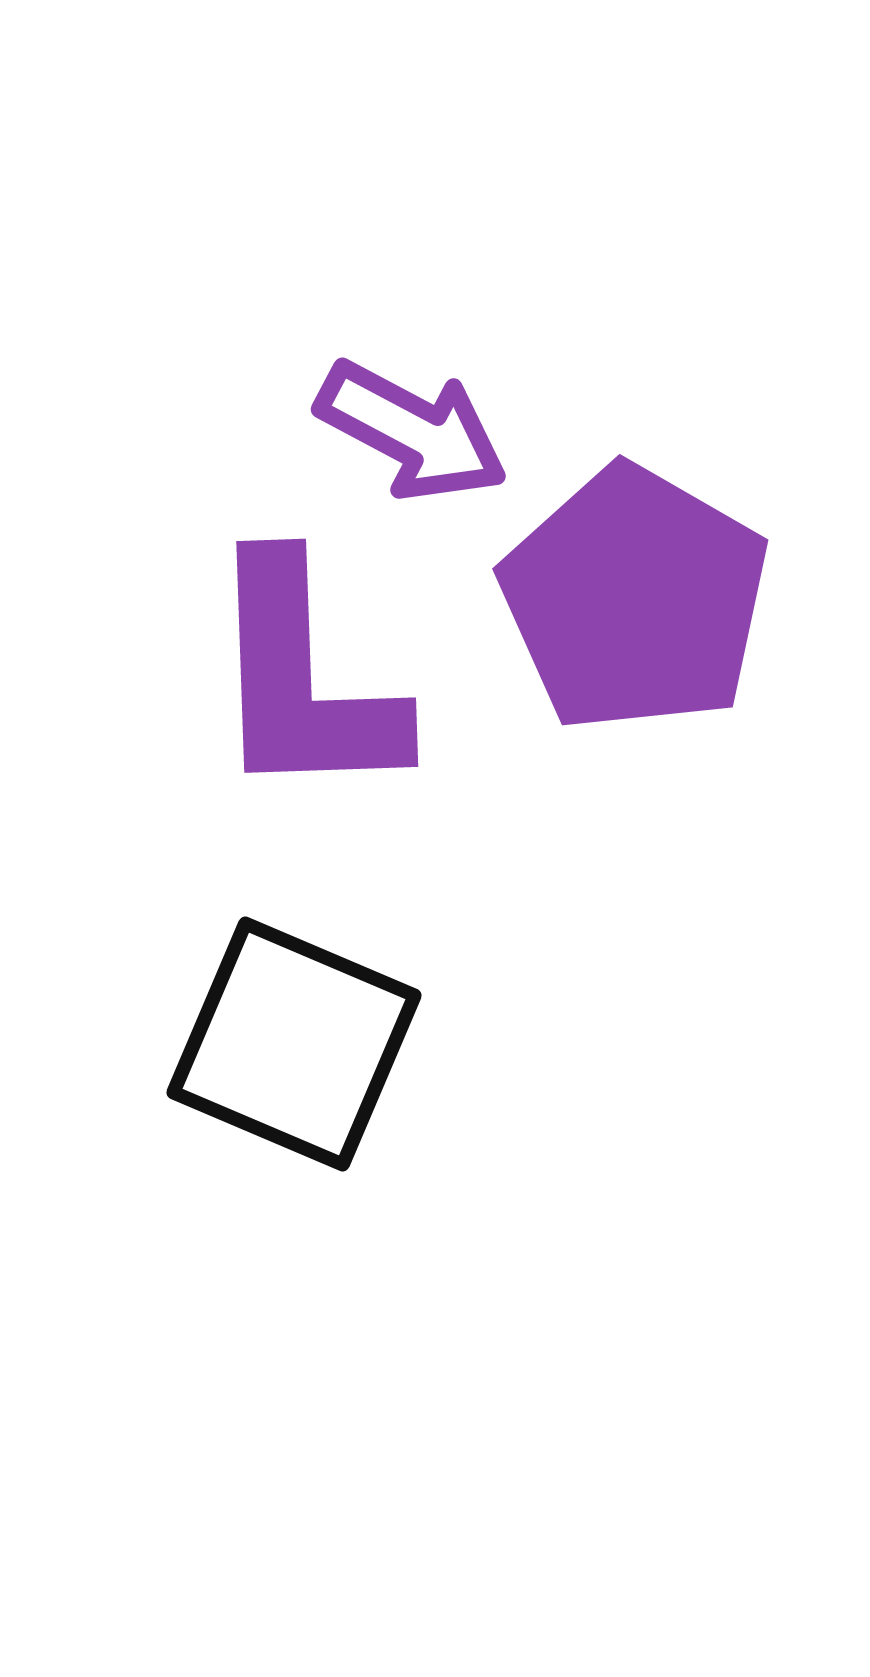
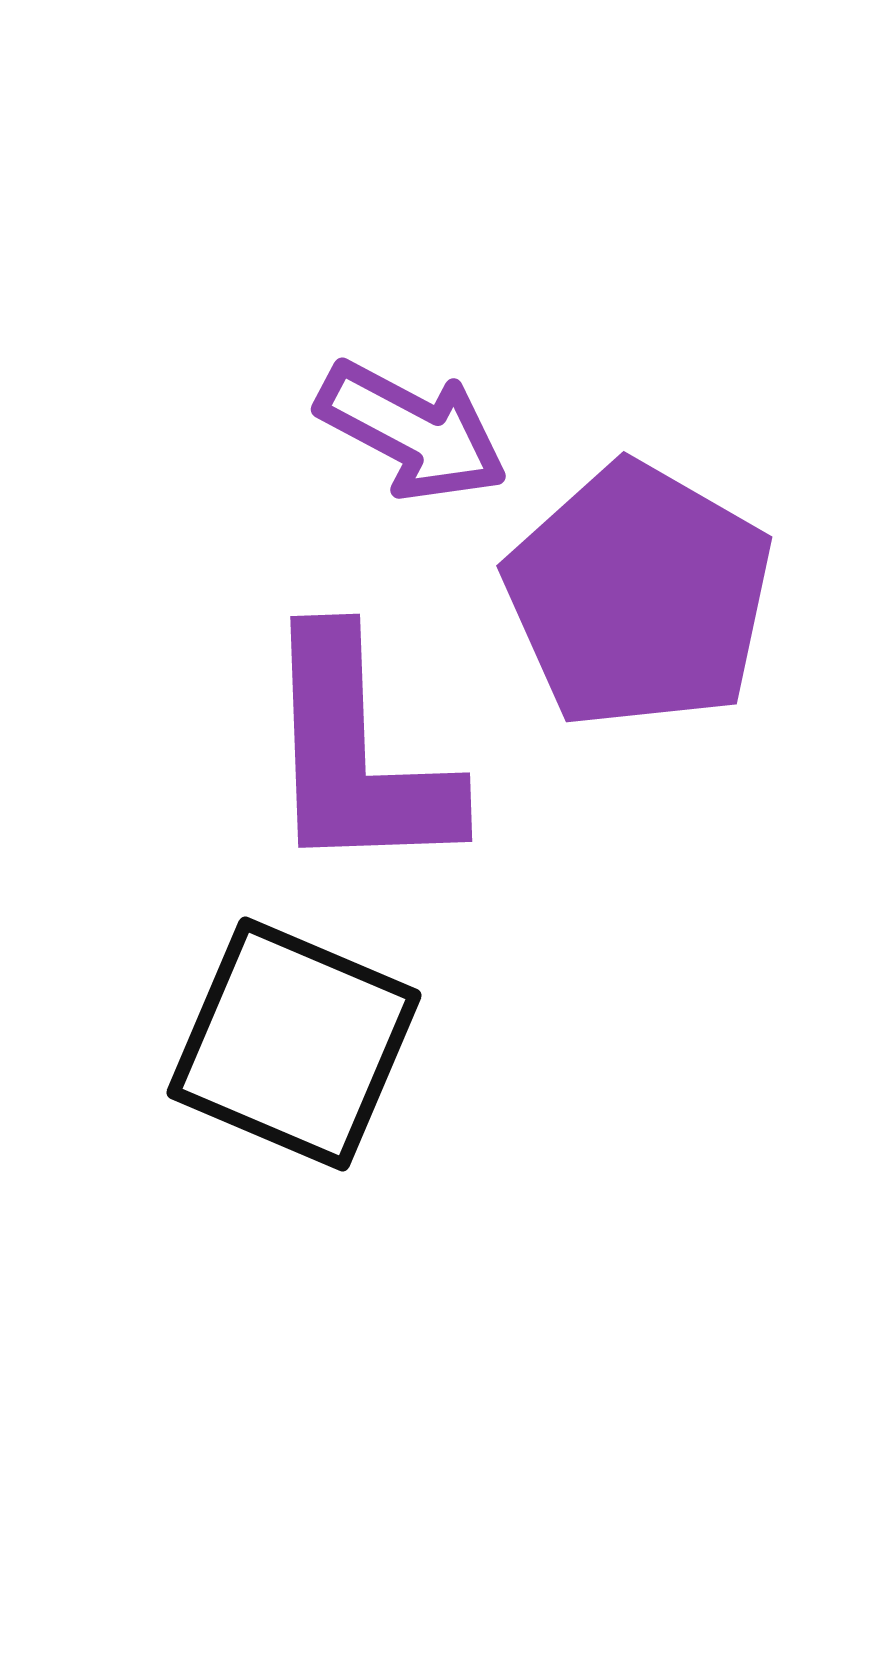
purple pentagon: moved 4 px right, 3 px up
purple L-shape: moved 54 px right, 75 px down
